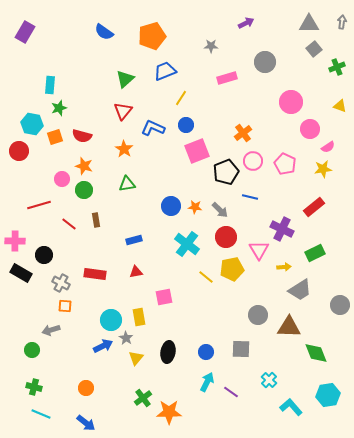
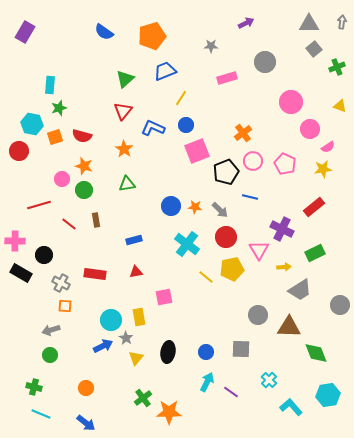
green circle at (32, 350): moved 18 px right, 5 px down
